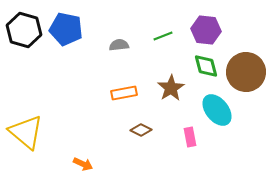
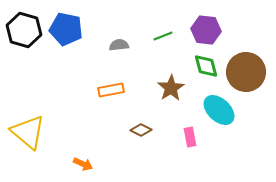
orange rectangle: moved 13 px left, 3 px up
cyan ellipse: moved 2 px right; rotated 8 degrees counterclockwise
yellow triangle: moved 2 px right
